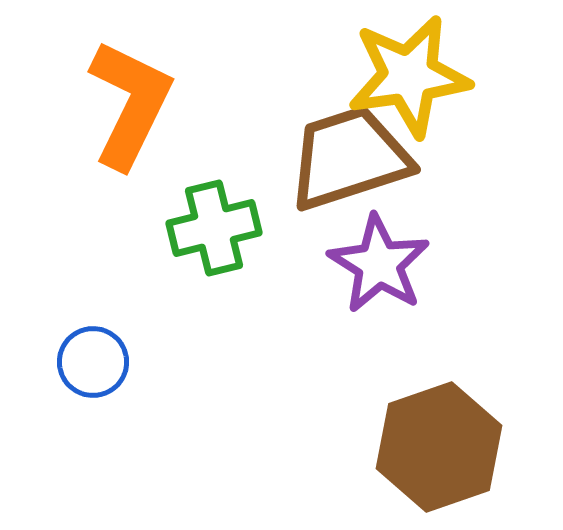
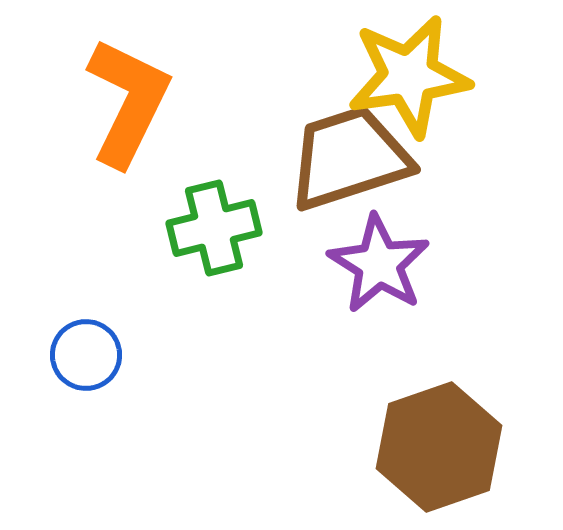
orange L-shape: moved 2 px left, 2 px up
blue circle: moved 7 px left, 7 px up
